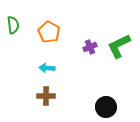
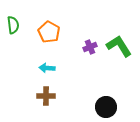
green L-shape: rotated 84 degrees clockwise
